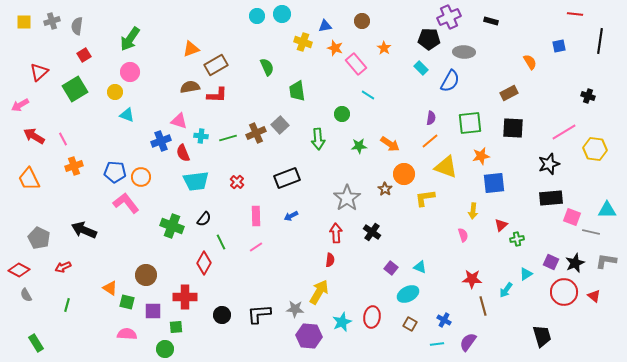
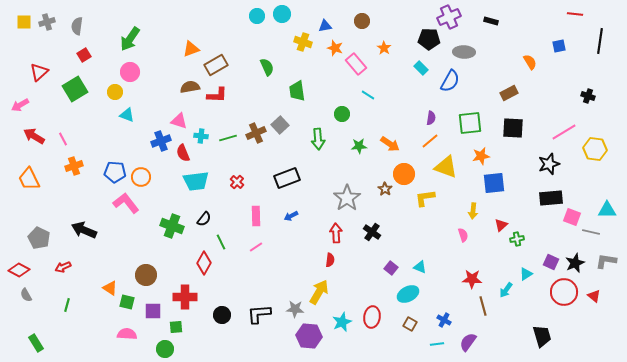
gray cross at (52, 21): moved 5 px left, 1 px down
